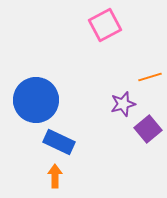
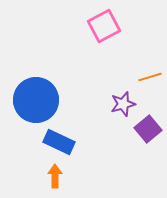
pink square: moved 1 px left, 1 px down
